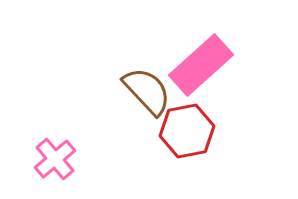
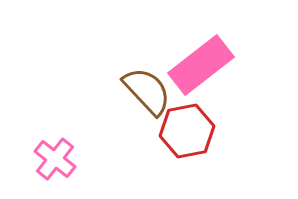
pink rectangle: rotated 4 degrees clockwise
pink cross: rotated 12 degrees counterclockwise
